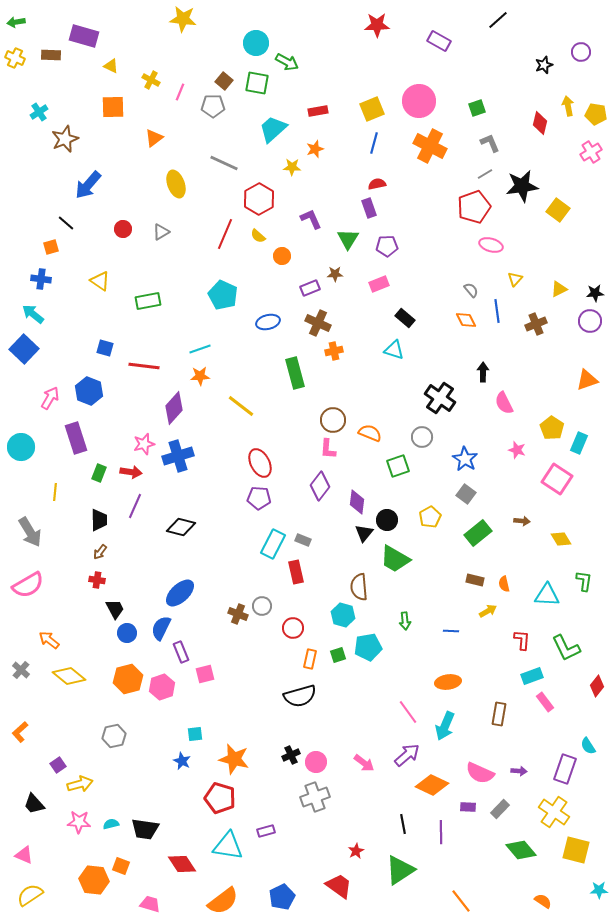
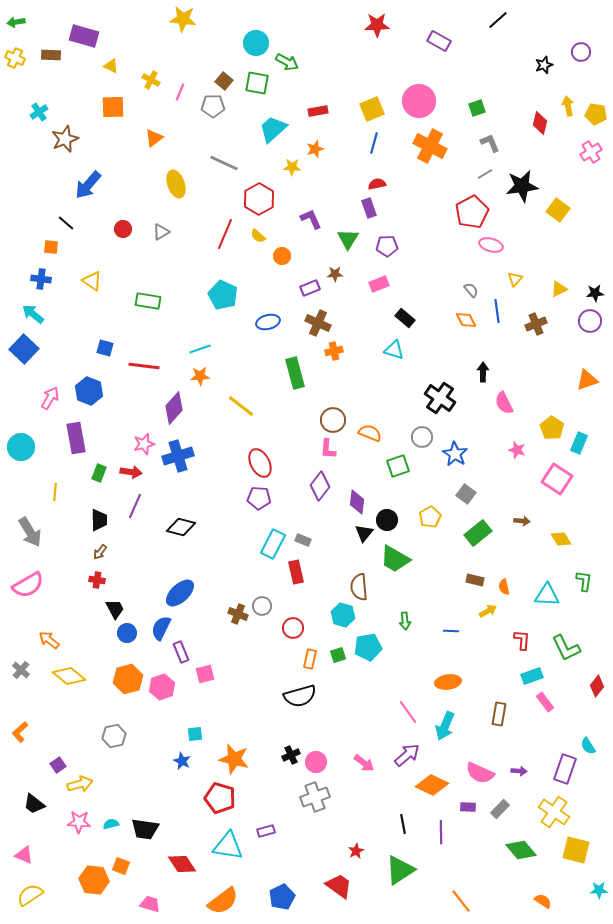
red pentagon at (474, 207): moved 2 px left, 5 px down; rotated 8 degrees counterclockwise
orange square at (51, 247): rotated 21 degrees clockwise
yellow triangle at (100, 281): moved 8 px left
green rectangle at (148, 301): rotated 20 degrees clockwise
purple rectangle at (76, 438): rotated 8 degrees clockwise
blue star at (465, 459): moved 10 px left, 5 px up
orange semicircle at (504, 584): moved 3 px down
black trapezoid at (34, 804): rotated 10 degrees counterclockwise
